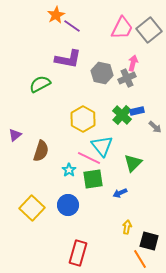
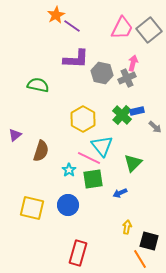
purple L-shape: moved 8 px right; rotated 8 degrees counterclockwise
green semicircle: moved 2 px left, 1 px down; rotated 40 degrees clockwise
yellow square: rotated 30 degrees counterclockwise
